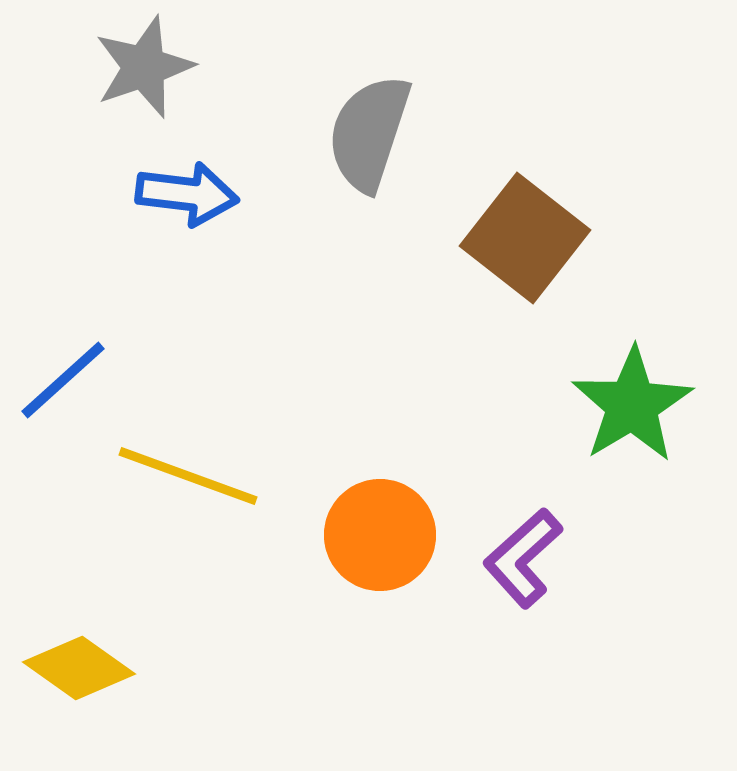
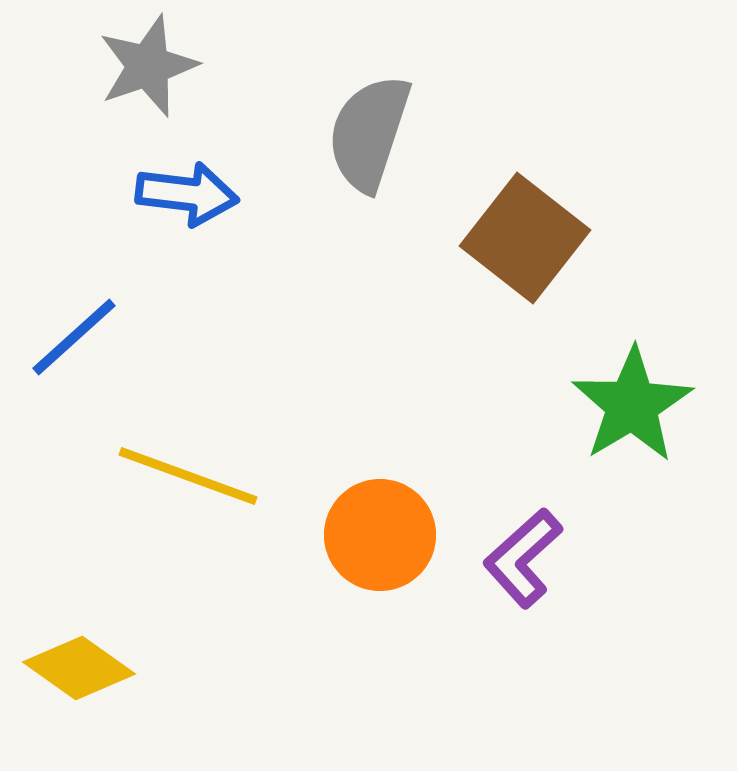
gray star: moved 4 px right, 1 px up
blue line: moved 11 px right, 43 px up
